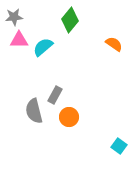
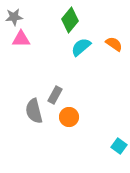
pink triangle: moved 2 px right, 1 px up
cyan semicircle: moved 38 px right
